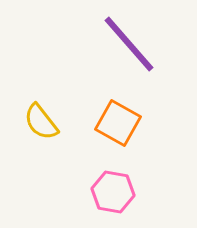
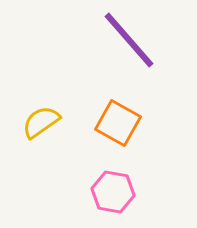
purple line: moved 4 px up
yellow semicircle: rotated 93 degrees clockwise
